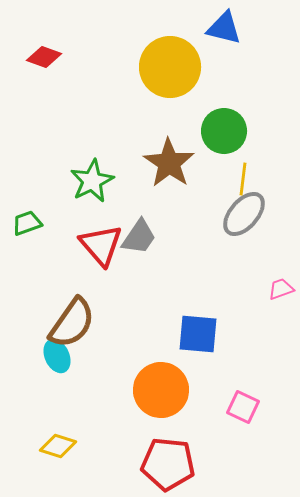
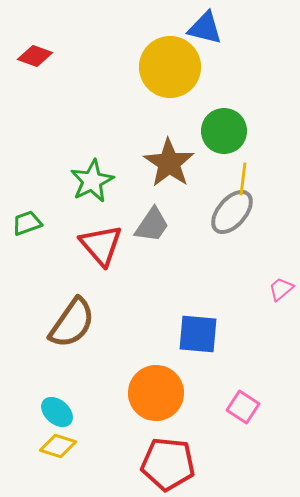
blue triangle: moved 19 px left
red diamond: moved 9 px left, 1 px up
gray ellipse: moved 12 px left, 2 px up
gray trapezoid: moved 13 px right, 12 px up
pink trapezoid: rotated 20 degrees counterclockwise
cyan ellipse: moved 56 px down; rotated 24 degrees counterclockwise
orange circle: moved 5 px left, 3 px down
pink square: rotated 8 degrees clockwise
